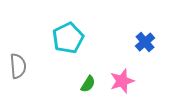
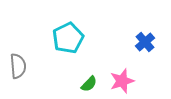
green semicircle: moved 1 px right; rotated 12 degrees clockwise
